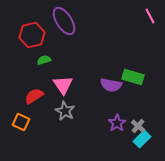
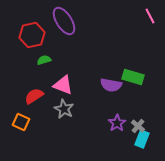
pink triangle: rotated 35 degrees counterclockwise
gray star: moved 1 px left, 2 px up
cyan rectangle: rotated 24 degrees counterclockwise
